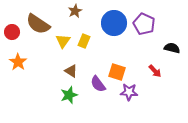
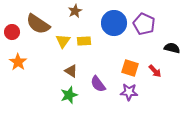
yellow rectangle: rotated 64 degrees clockwise
orange square: moved 13 px right, 4 px up
